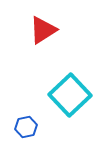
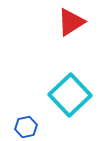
red triangle: moved 28 px right, 8 px up
